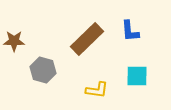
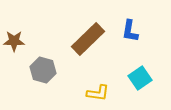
blue L-shape: rotated 15 degrees clockwise
brown rectangle: moved 1 px right
cyan square: moved 3 px right, 2 px down; rotated 35 degrees counterclockwise
yellow L-shape: moved 1 px right, 3 px down
